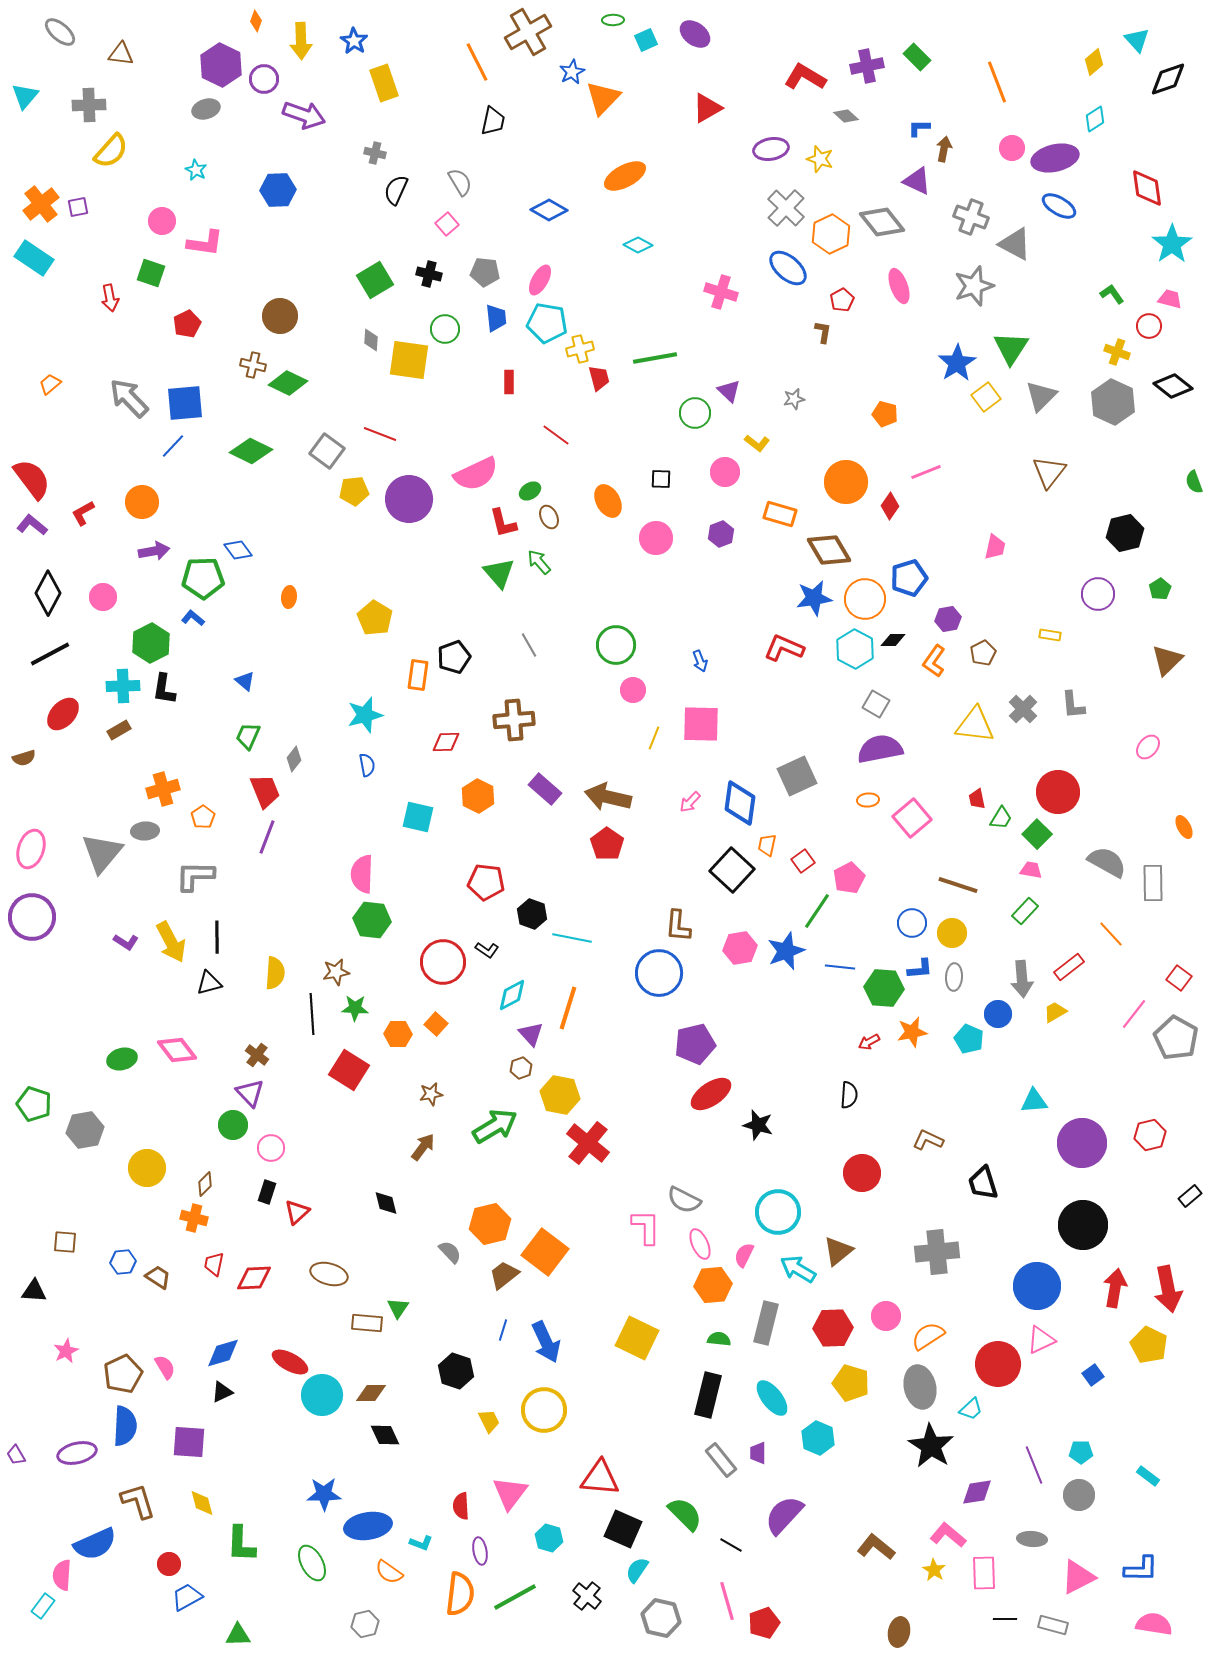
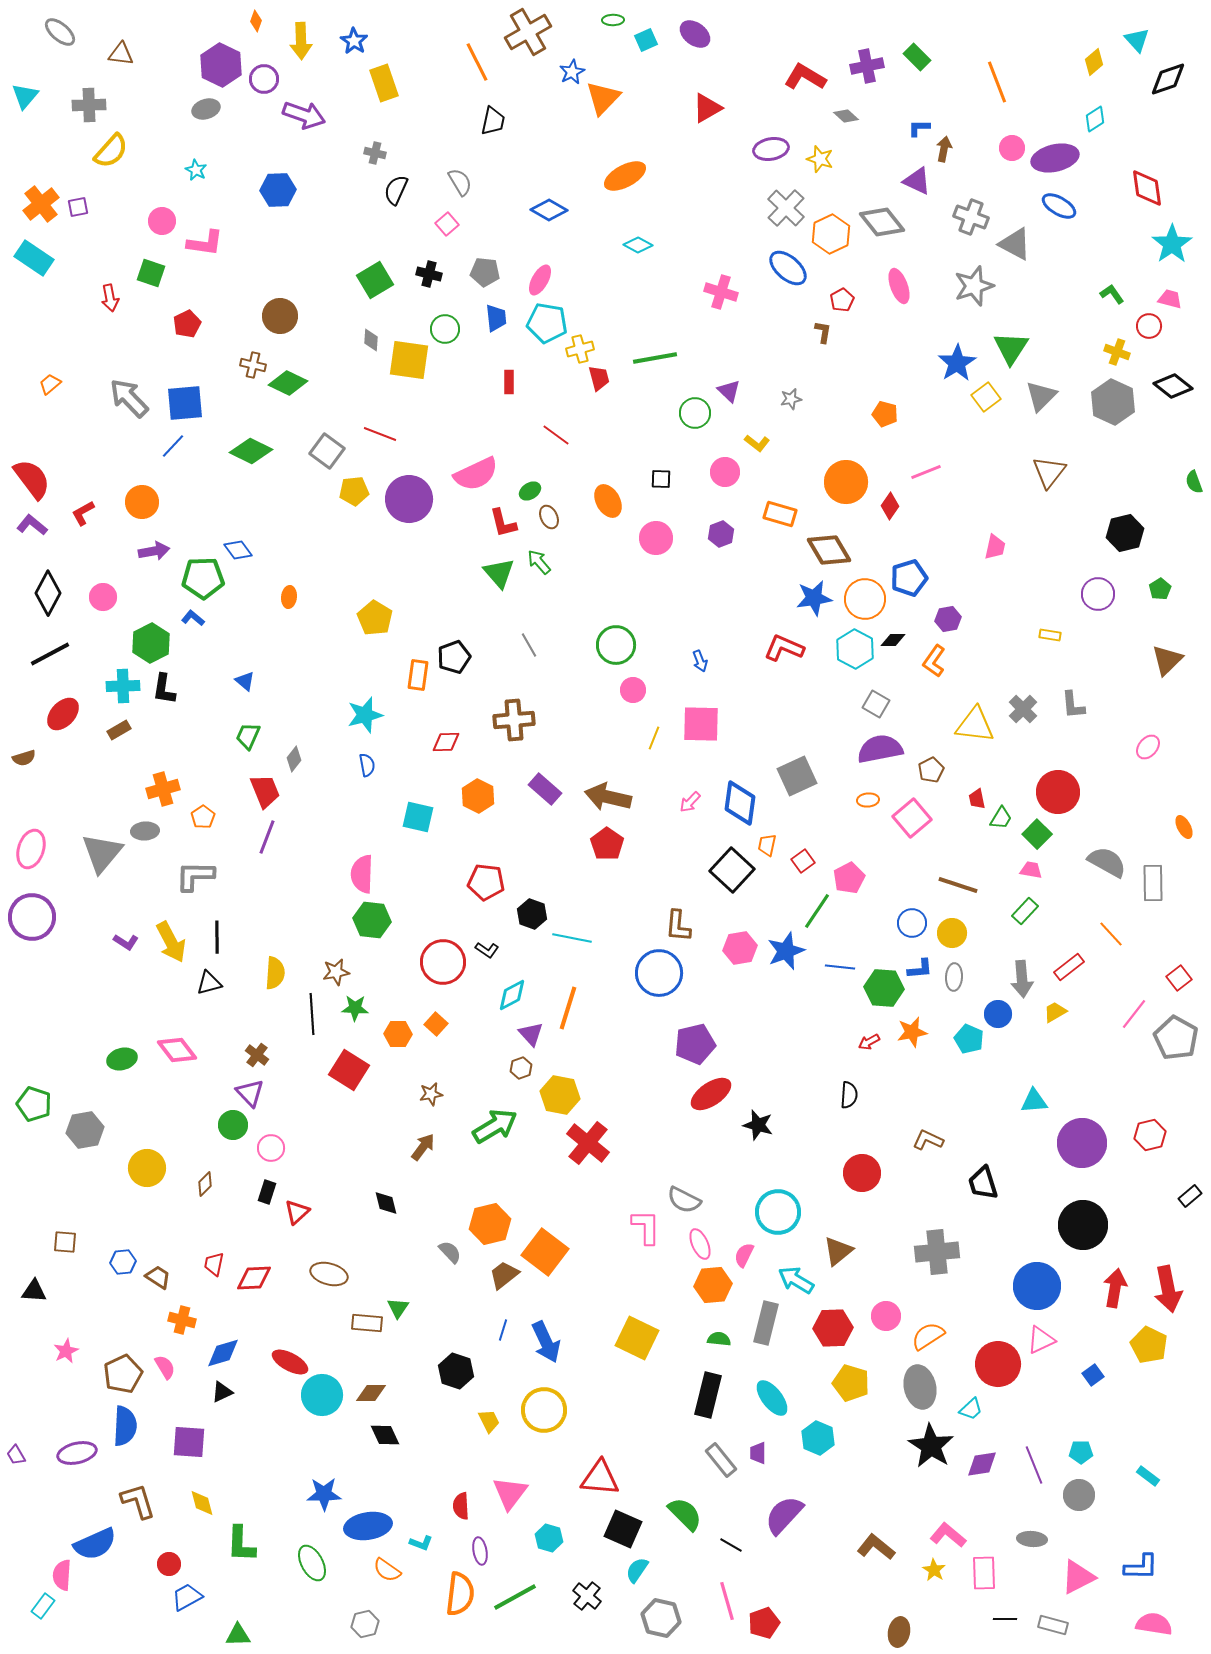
gray star at (794, 399): moved 3 px left
brown pentagon at (983, 653): moved 52 px left, 117 px down
red square at (1179, 978): rotated 15 degrees clockwise
orange cross at (194, 1218): moved 12 px left, 102 px down
cyan arrow at (798, 1269): moved 2 px left, 11 px down
purple diamond at (977, 1492): moved 5 px right, 28 px up
blue L-shape at (1141, 1569): moved 2 px up
orange semicircle at (389, 1572): moved 2 px left, 2 px up
